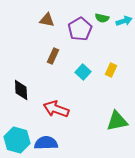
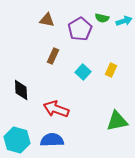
blue semicircle: moved 6 px right, 3 px up
